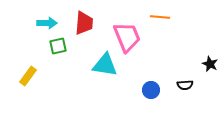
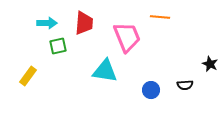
cyan triangle: moved 6 px down
